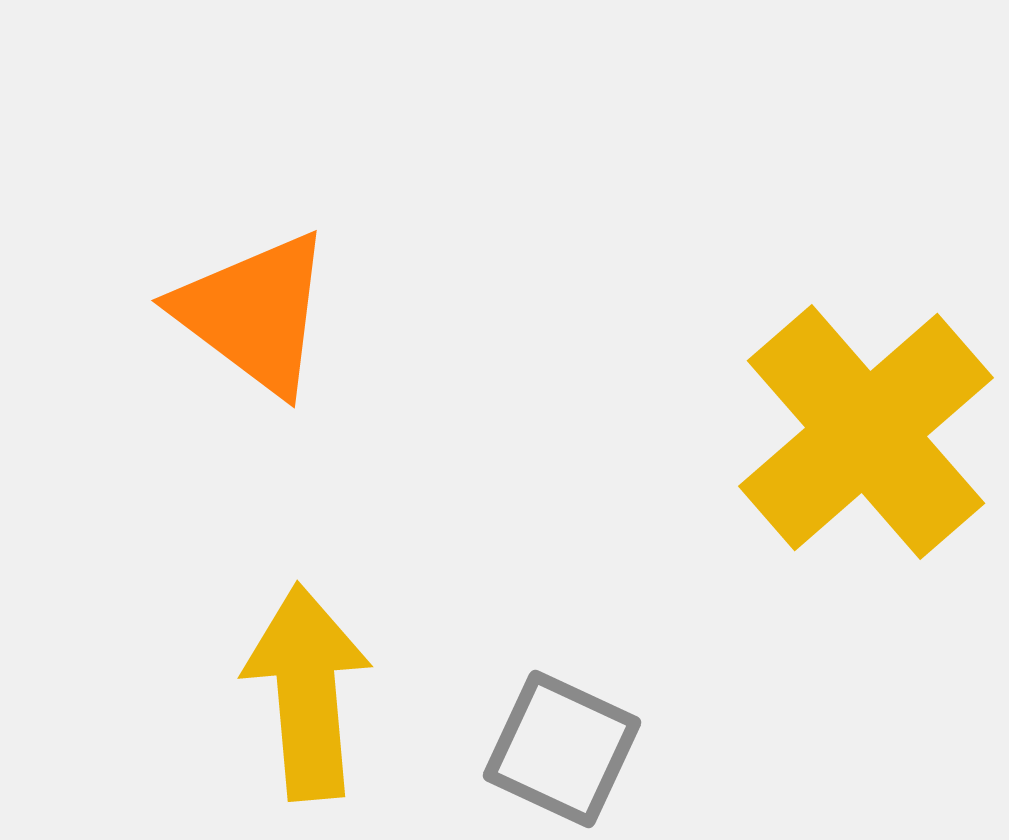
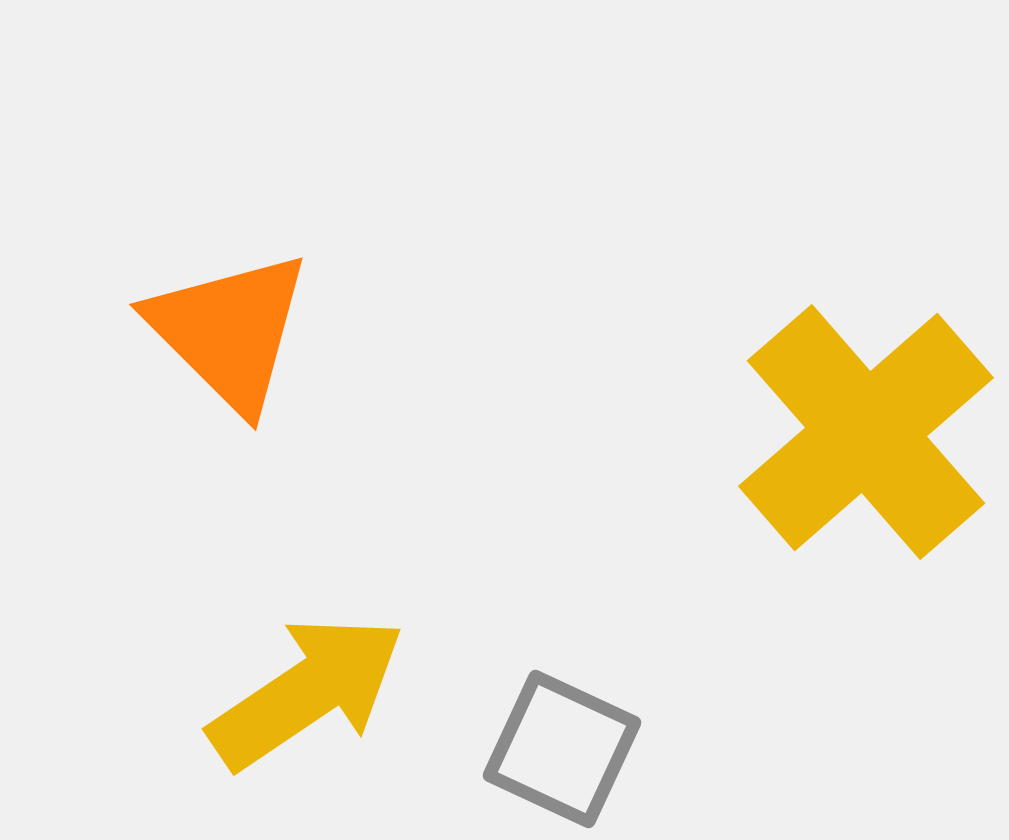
orange triangle: moved 25 px left, 18 px down; rotated 8 degrees clockwise
yellow arrow: rotated 61 degrees clockwise
